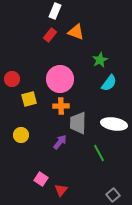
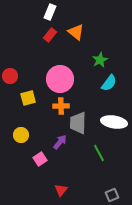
white rectangle: moved 5 px left, 1 px down
orange triangle: rotated 18 degrees clockwise
red circle: moved 2 px left, 3 px up
yellow square: moved 1 px left, 1 px up
white ellipse: moved 2 px up
pink square: moved 1 px left, 20 px up; rotated 24 degrees clockwise
gray square: moved 1 px left; rotated 16 degrees clockwise
